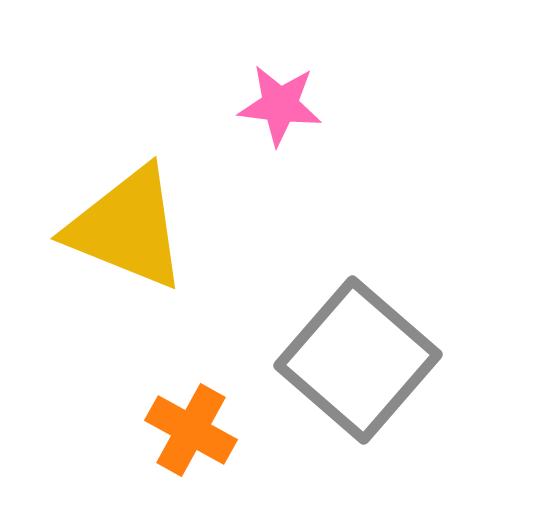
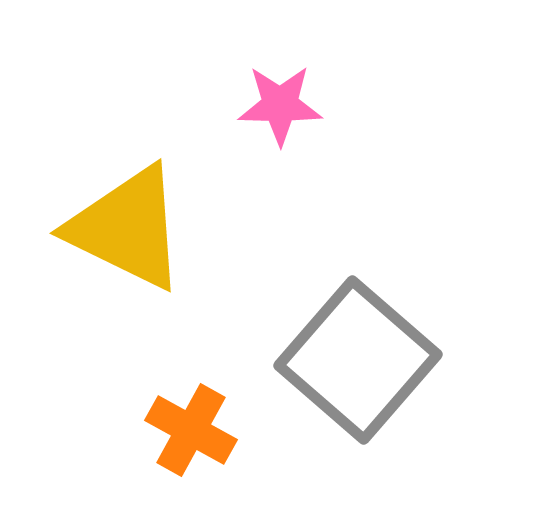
pink star: rotated 6 degrees counterclockwise
yellow triangle: rotated 4 degrees clockwise
